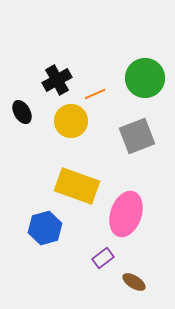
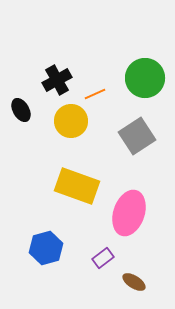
black ellipse: moved 1 px left, 2 px up
gray square: rotated 12 degrees counterclockwise
pink ellipse: moved 3 px right, 1 px up
blue hexagon: moved 1 px right, 20 px down
